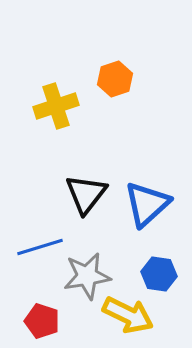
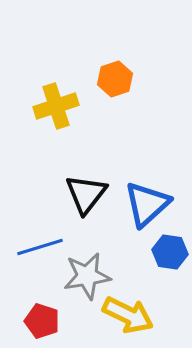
blue hexagon: moved 11 px right, 22 px up
